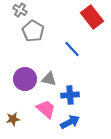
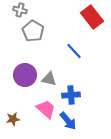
gray cross: rotated 16 degrees counterclockwise
blue line: moved 2 px right, 2 px down
purple circle: moved 4 px up
blue cross: moved 1 px right
blue arrow: moved 2 px left, 1 px up; rotated 78 degrees clockwise
